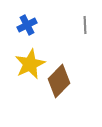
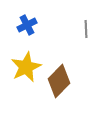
gray line: moved 1 px right, 4 px down
yellow star: moved 4 px left, 3 px down
